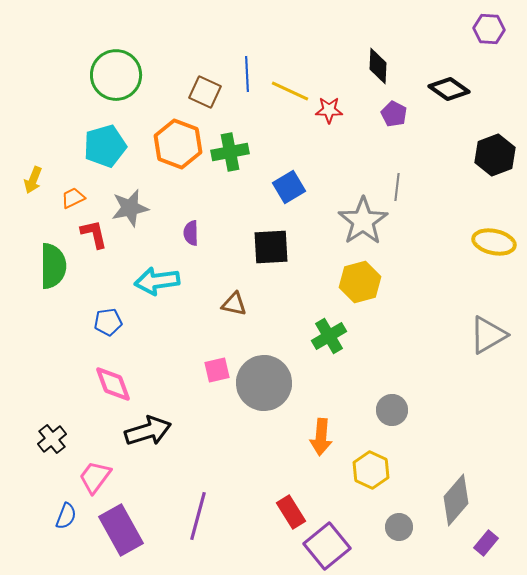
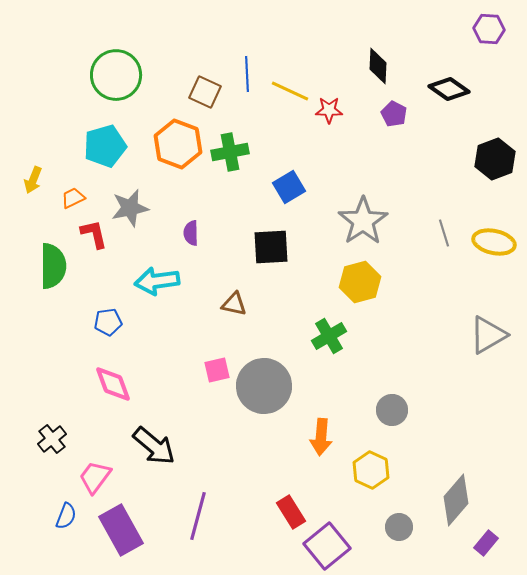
black hexagon at (495, 155): moved 4 px down
gray line at (397, 187): moved 47 px right, 46 px down; rotated 24 degrees counterclockwise
gray circle at (264, 383): moved 3 px down
black arrow at (148, 431): moved 6 px right, 15 px down; rotated 57 degrees clockwise
